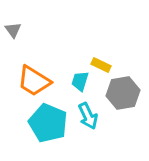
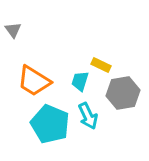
cyan pentagon: moved 2 px right, 1 px down
